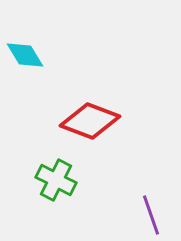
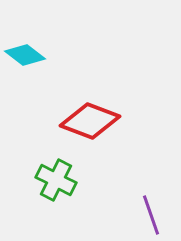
cyan diamond: rotated 21 degrees counterclockwise
